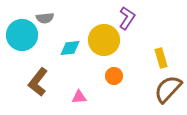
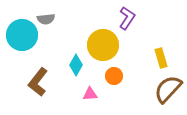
gray semicircle: moved 1 px right, 1 px down
yellow circle: moved 1 px left, 5 px down
cyan diamond: moved 6 px right, 17 px down; rotated 55 degrees counterclockwise
pink triangle: moved 11 px right, 3 px up
